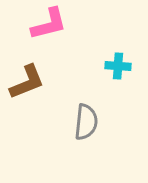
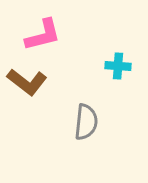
pink L-shape: moved 6 px left, 11 px down
brown L-shape: rotated 60 degrees clockwise
